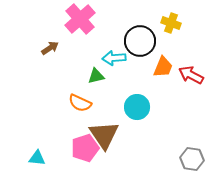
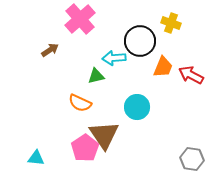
brown arrow: moved 2 px down
pink pentagon: rotated 16 degrees counterclockwise
cyan triangle: moved 1 px left
